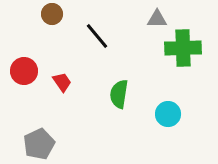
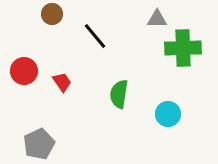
black line: moved 2 px left
